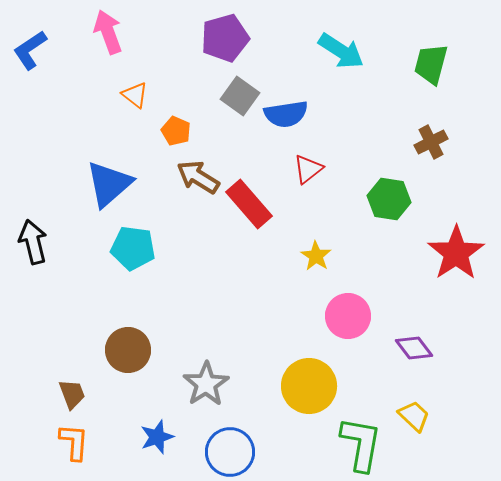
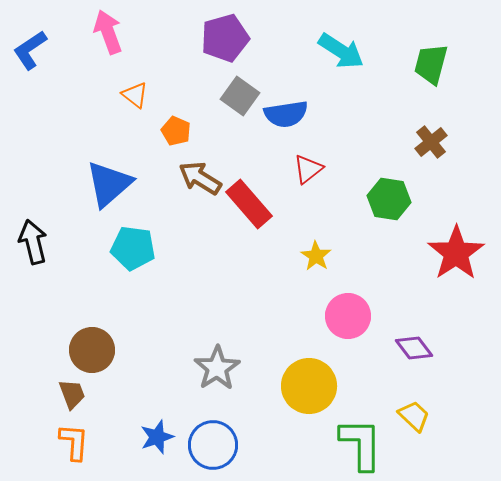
brown cross: rotated 12 degrees counterclockwise
brown arrow: moved 2 px right, 1 px down
brown circle: moved 36 px left
gray star: moved 11 px right, 16 px up
green L-shape: rotated 10 degrees counterclockwise
blue circle: moved 17 px left, 7 px up
